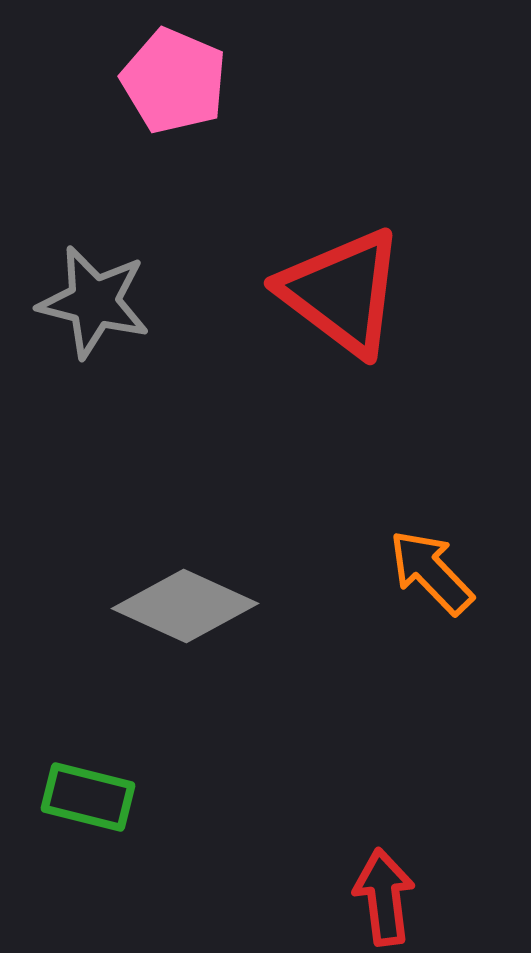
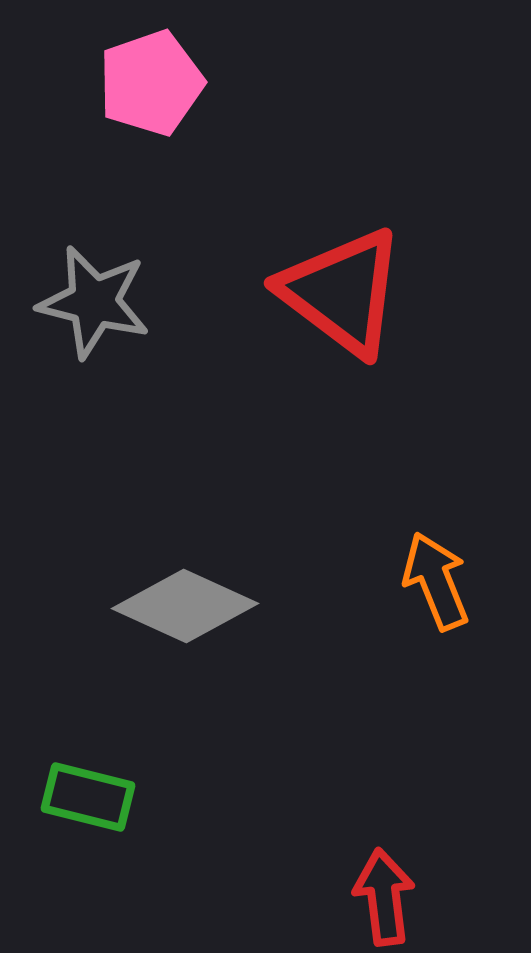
pink pentagon: moved 23 px left, 2 px down; rotated 30 degrees clockwise
orange arrow: moved 5 px right, 9 px down; rotated 22 degrees clockwise
